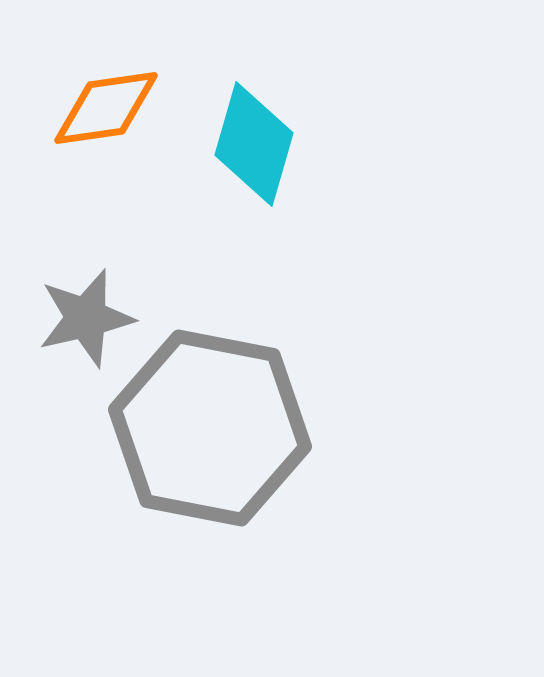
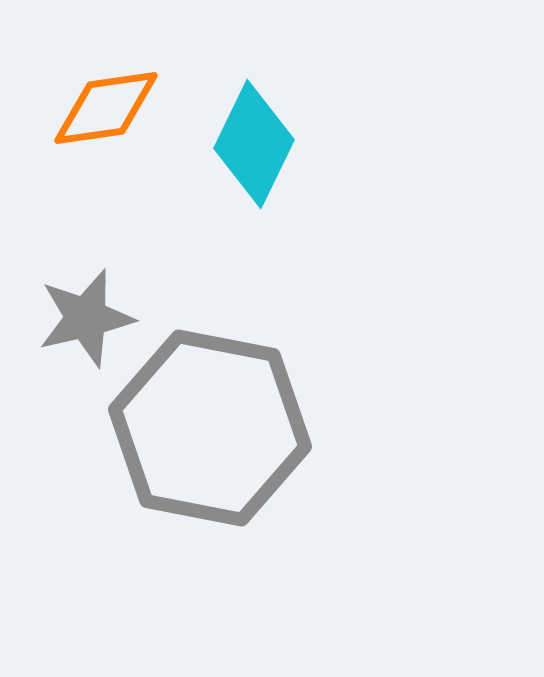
cyan diamond: rotated 10 degrees clockwise
